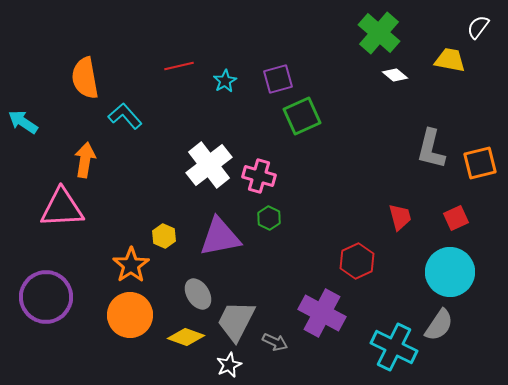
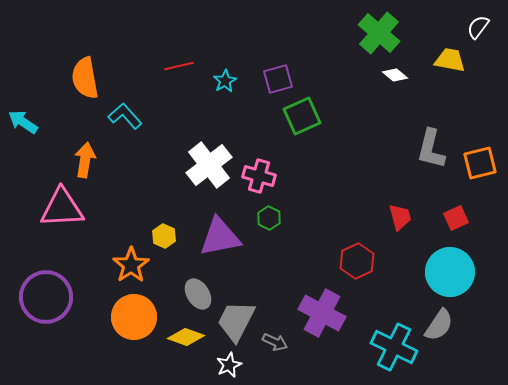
orange circle: moved 4 px right, 2 px down
